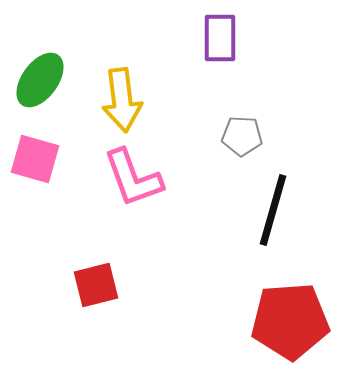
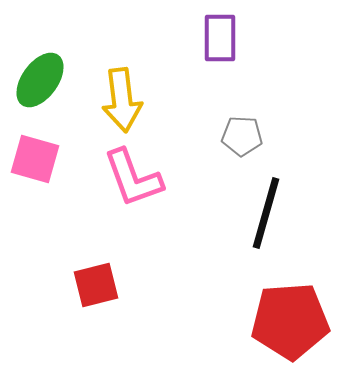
black line: moved 7 px left, 3 px down
